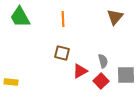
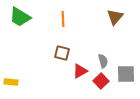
green trapezoid: rotated 30 degrees counterclockwise
gray square: moved 1 px up
